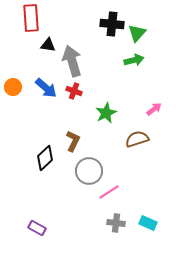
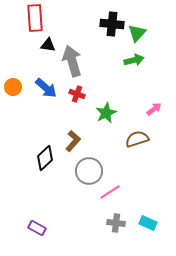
red rectangle: moved 4 px right
red cross: moved 3 px right, 3 px down
brown L-shape: rotated 15 degrees clockwise
pink line: moved 1 px right
